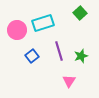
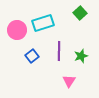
purple line: rotated 18 degrees clockwise
